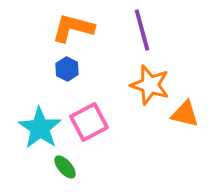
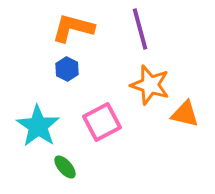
purple line: moved 2 px left, 1 px up
pink square: moved 13 px right
cyan star: moved 2 px left, 2 px up
